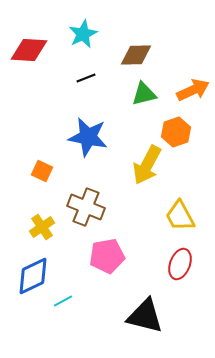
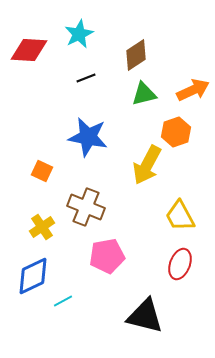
cyan star: moved 4 px left
brown diamond: rotated 32 degrees counterclockwise
